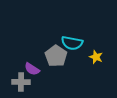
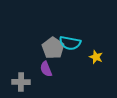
cyan semicircle: moved 2 px left
gray pentagon: moved 3 px left, 8 px up
purple semicircle: moved 14 px right; rotated 35 degrees clockwise
